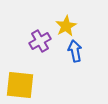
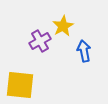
yellow star: moved 3 px left
blue arrow: moved 9 px right
